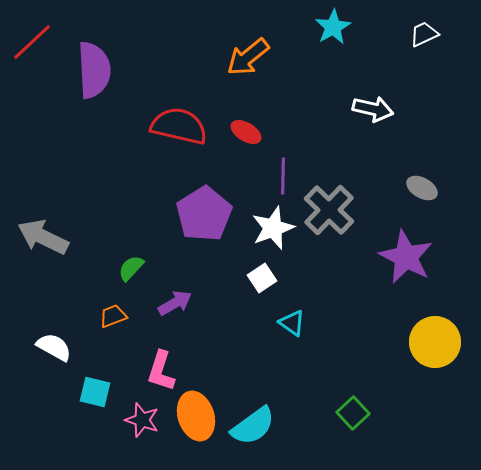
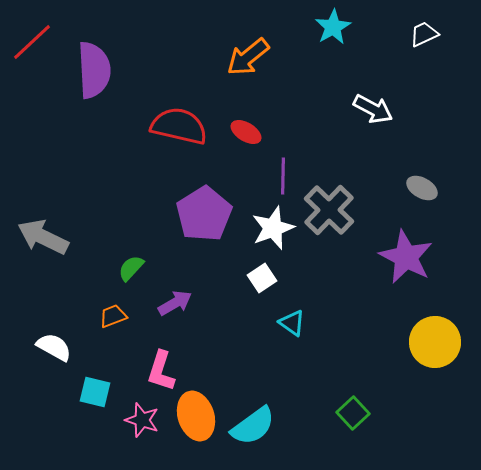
white arrow: rotated 15 degrees clockwise
